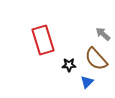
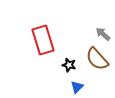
brown semicircle: moved 1 px right
black star: rotated 16 degrees clockwise
blue triangle: moved 10 px left, 5 px down
